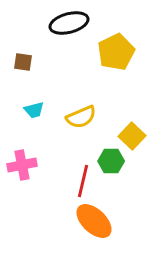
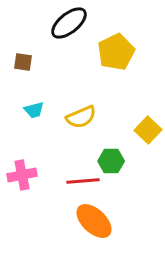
black ellipse: rotated 24 degrees counterclockwise
yellow square: moved 16 px right, 6 px up
pink cross: moved 10 px down
red line: rotated 72 degrees clockwise
